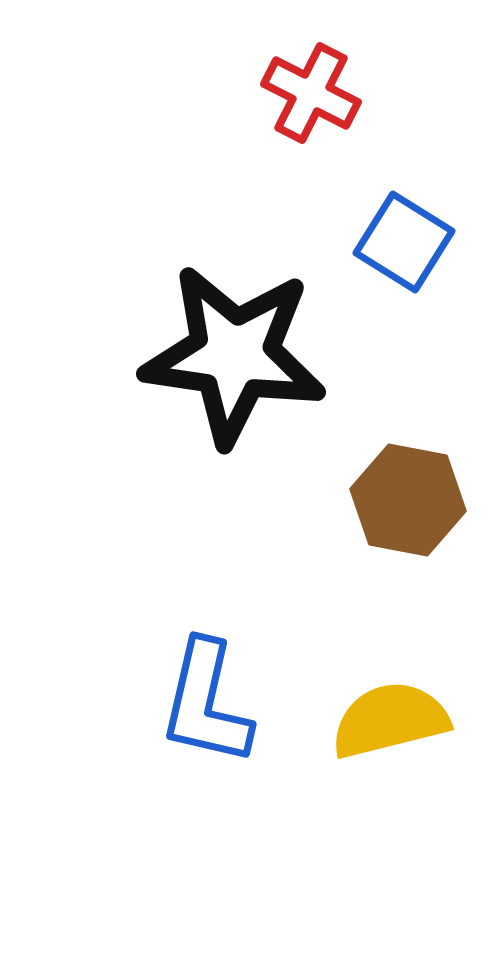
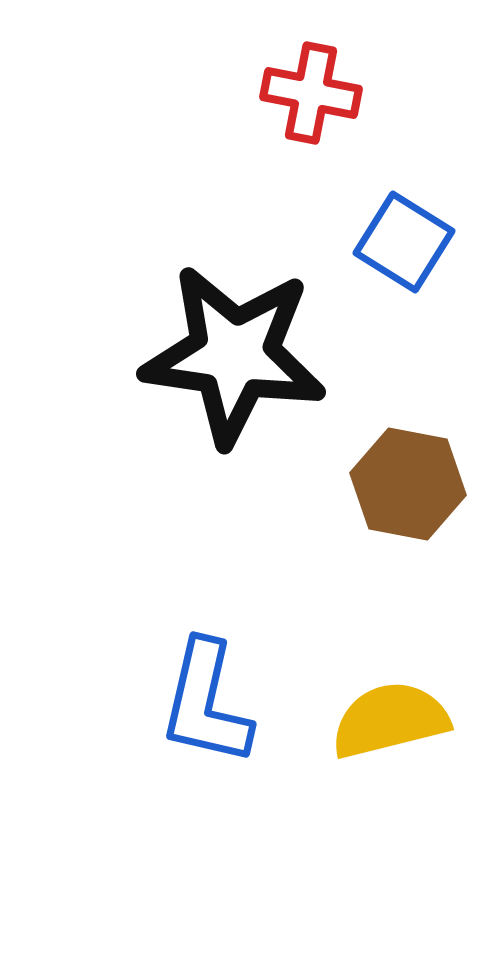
red cross: rotated 16 degrees counterclockwise
brown hexagon: moved 16 px up
